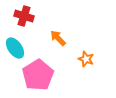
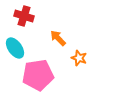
orange star: moved 7 px left, 1 px up
pink pentagon: rotated 24 degrees clockwise
